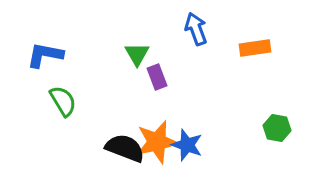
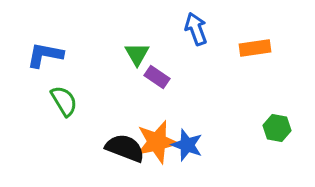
purple rectangle: rotated 35 degrees counterclockwise
green semicircle: moved 1 px right
